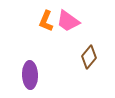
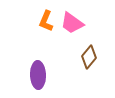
pink trapezoid: moved 4 px right, 2 px down
purple ellipse: moved 8 px right
